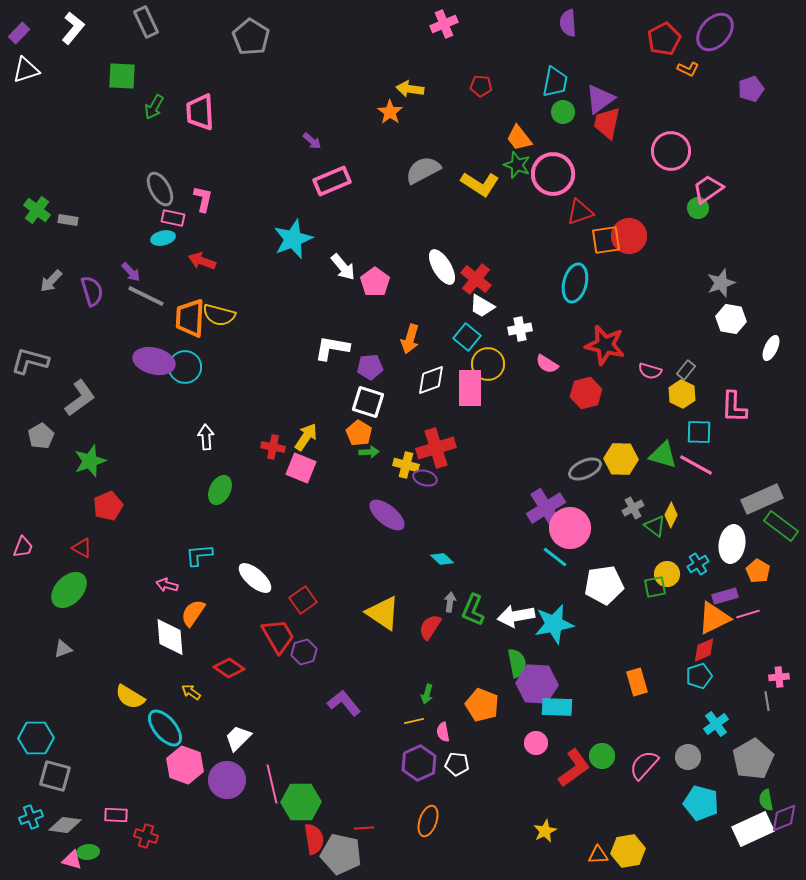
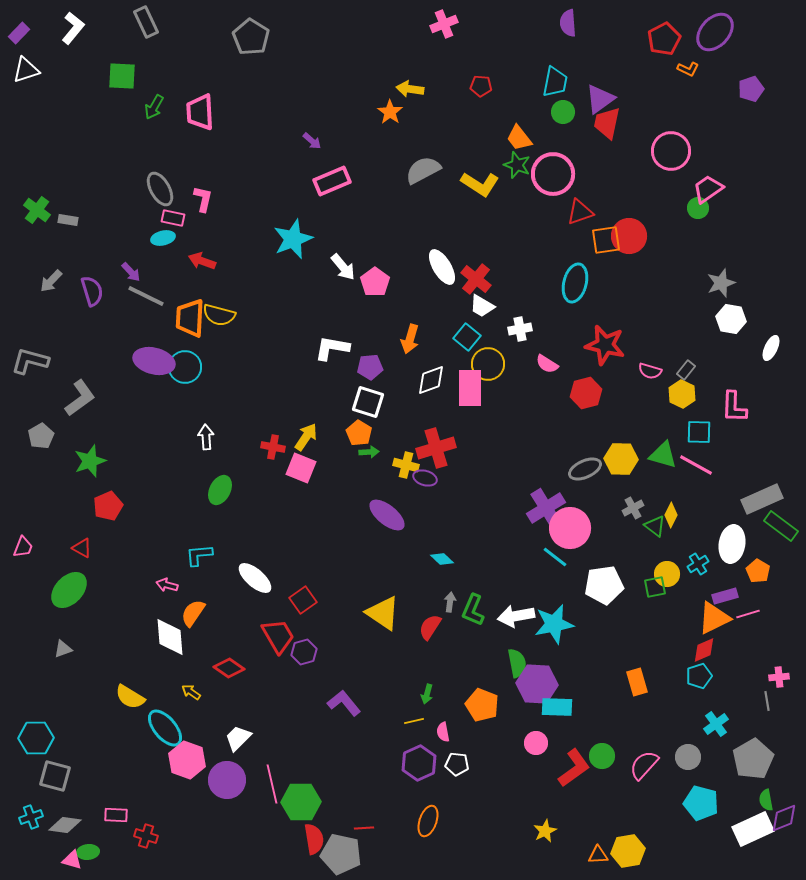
pink hexagon at (185, 765): moved 2 px right, 5 px up
